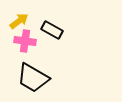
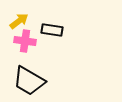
black rectangle: rotated 20 degrees counterclockwise
black trapezoid: moved 4 px left, 3 px down
